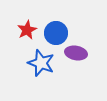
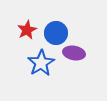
purple ellipse: moved 2 px left
blue star: rotated 20 degrees clockwise
